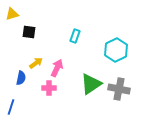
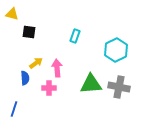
yellow triangle: rotated 32 degrees clockwise
pink arrow: rotated 30 degrees counterclockwise
blue semicircle: moved 4 px right; rotated 16 degrees counterclockwise
green triangle: rotated 30 degrees clockwise
gray cross: moved 2 px up
blue line: moved 3 px right, 2 px down
